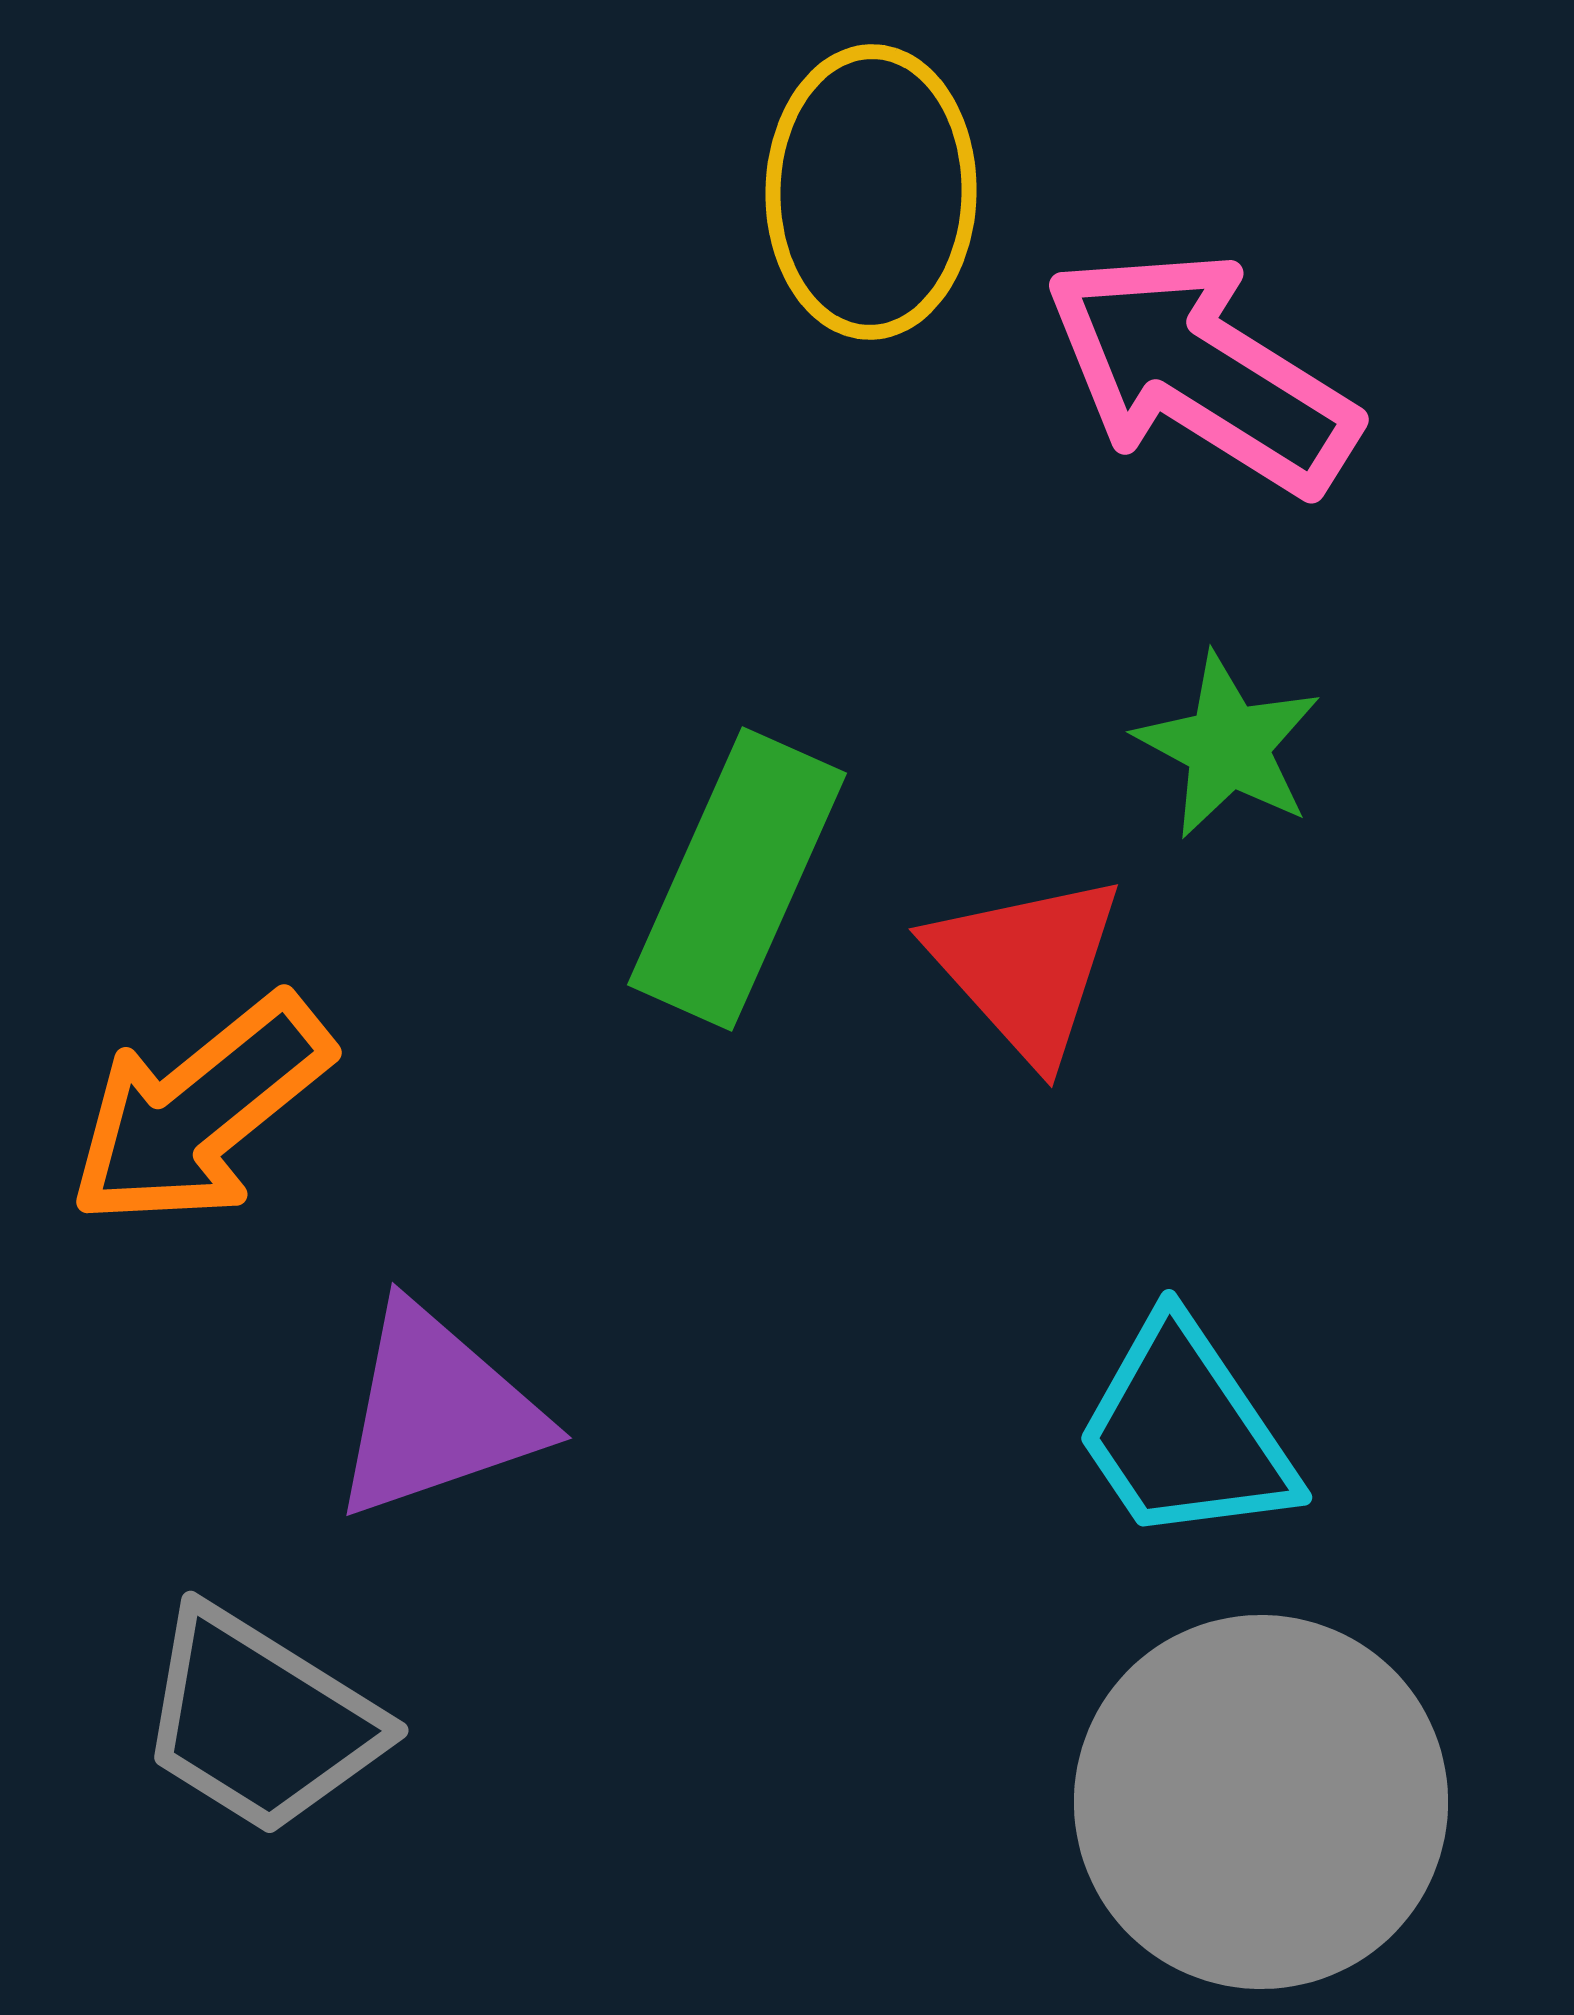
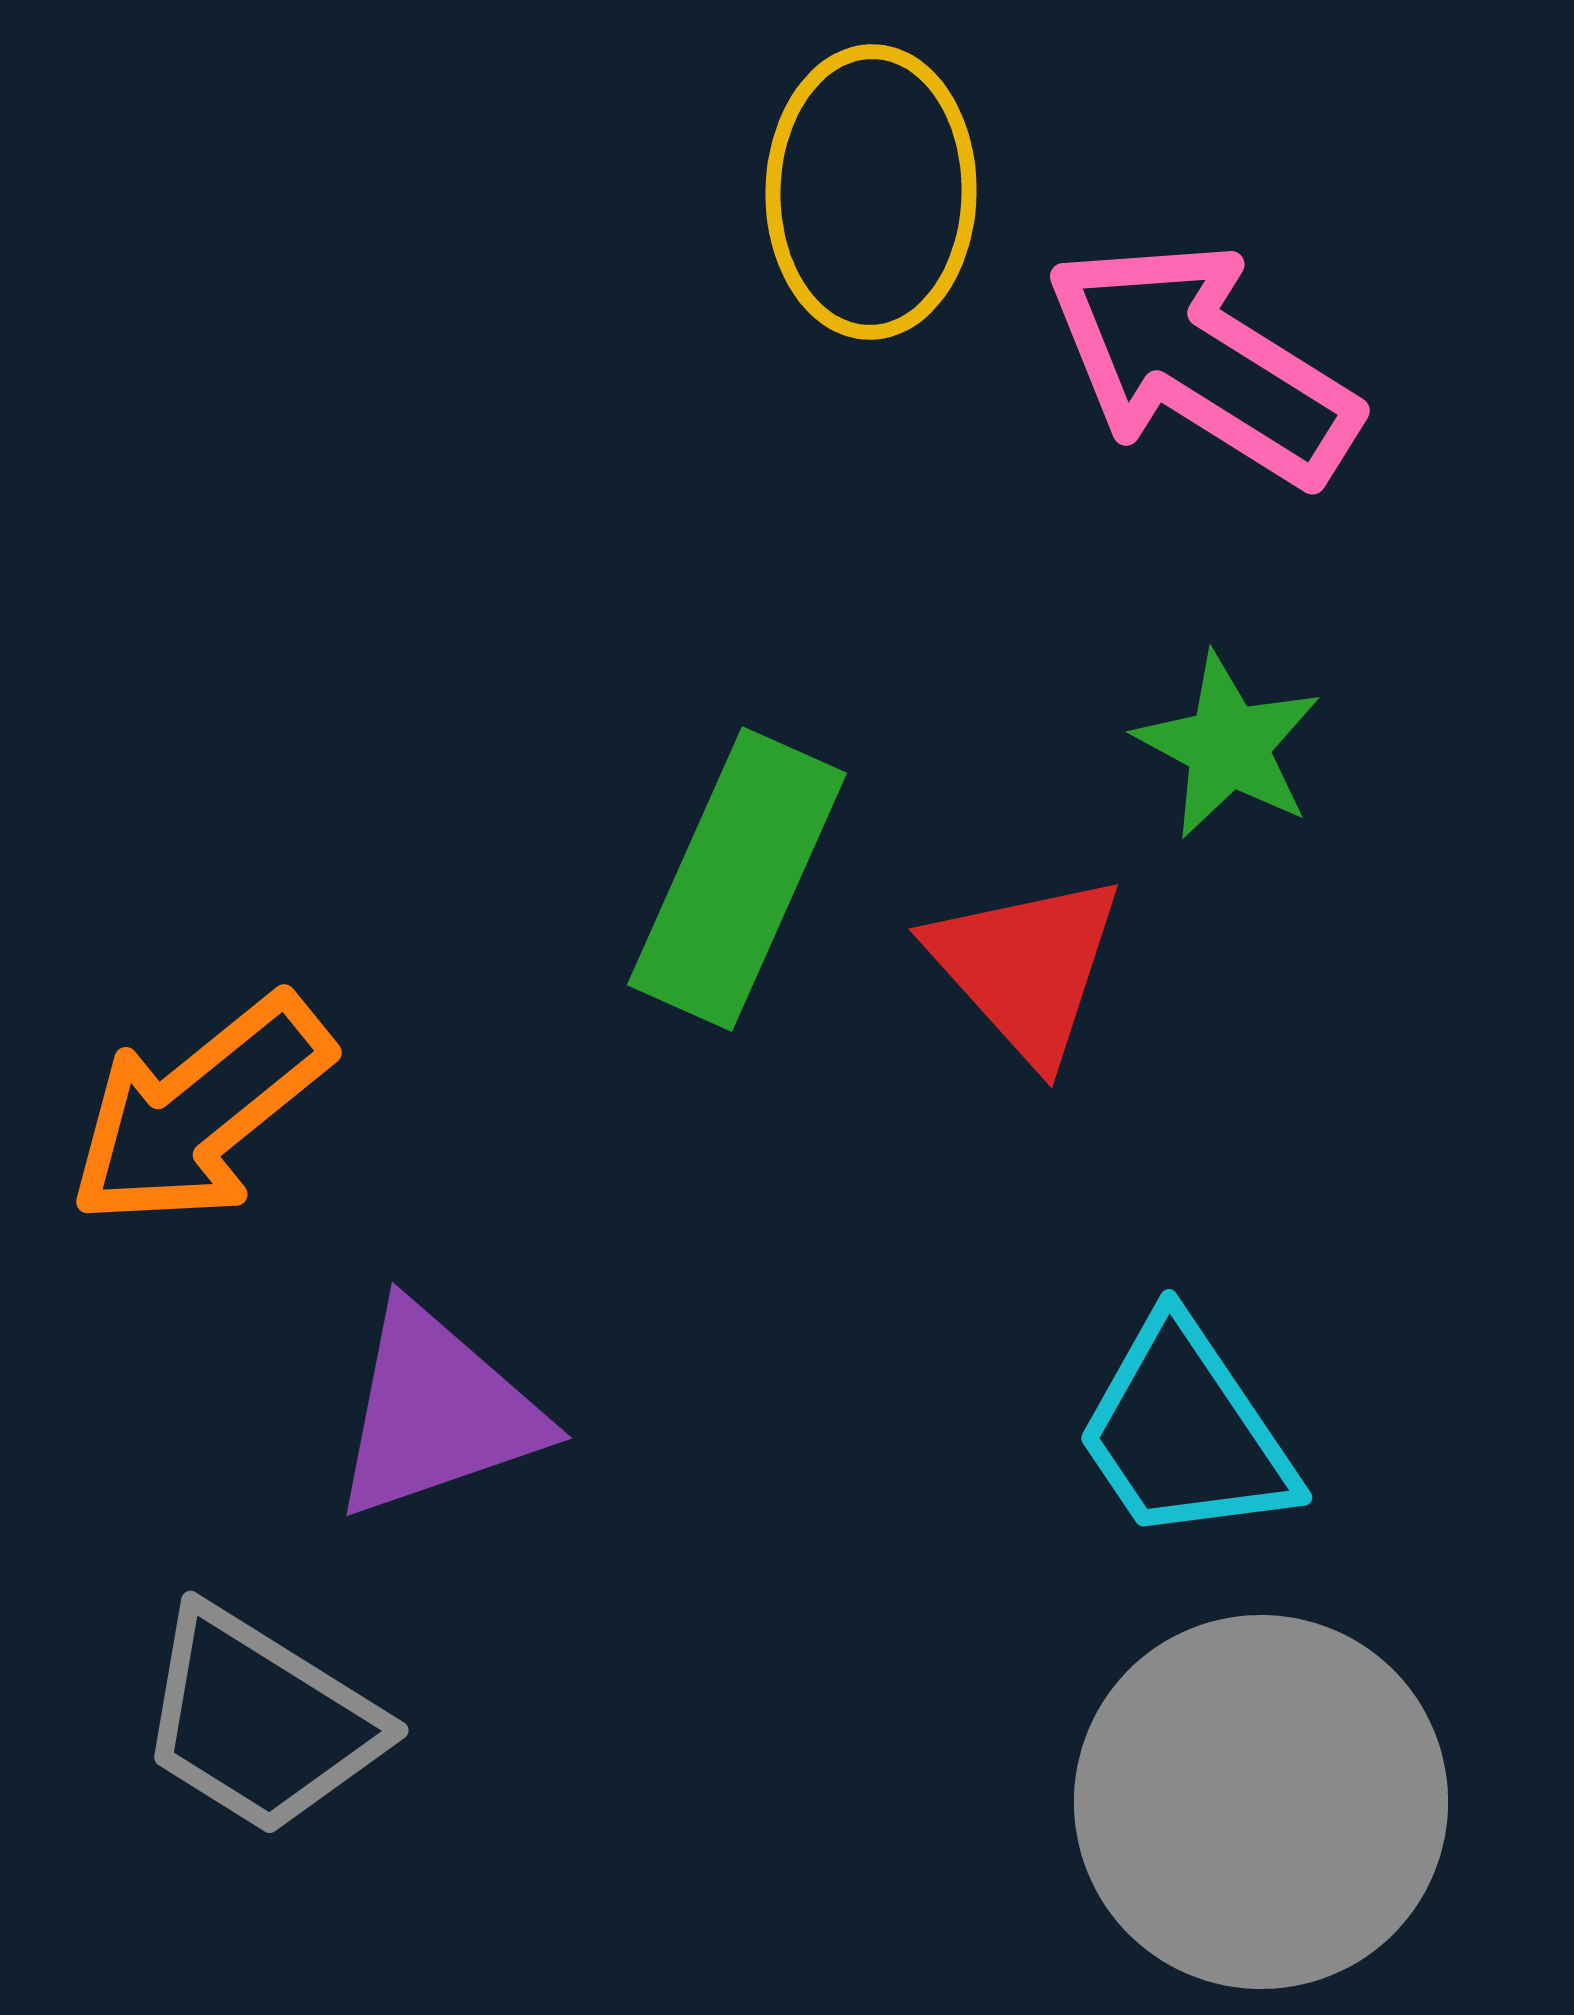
pink arrow: moved 1 px right, 9 px up
